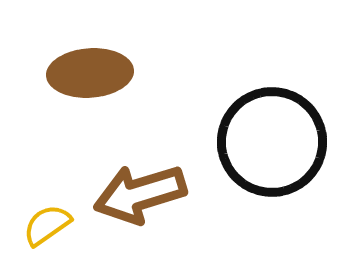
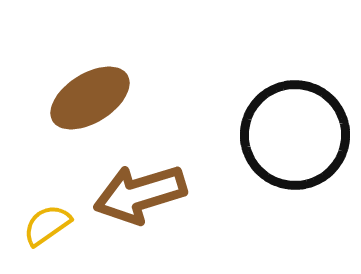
brown ellipse: moved 25 px down; rotated 28 degrees counterclockwise
black circle: moved 23 px right, 7 px up
